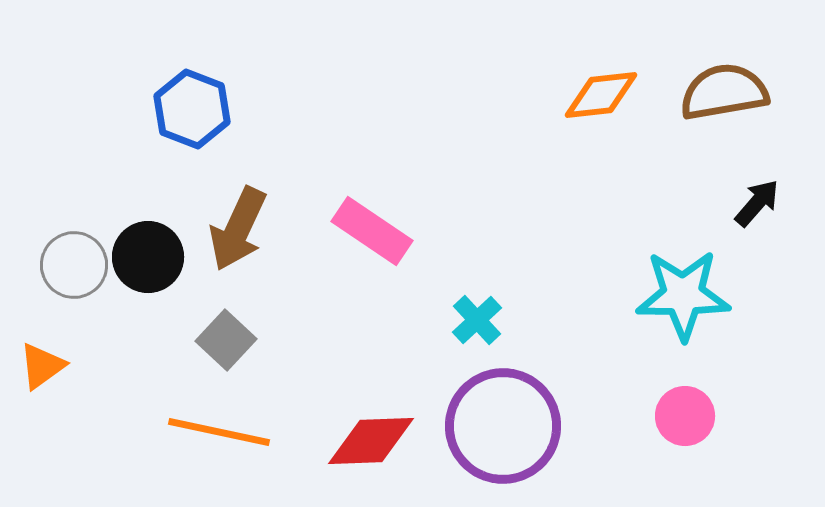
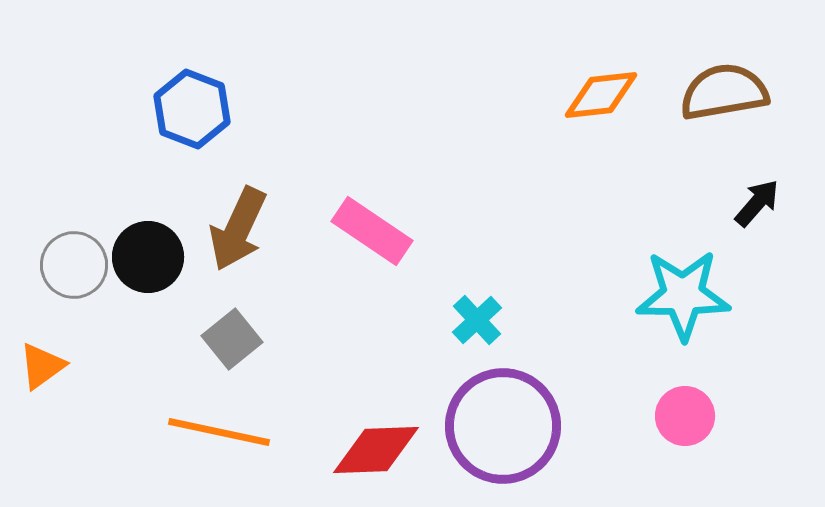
gray square: moved 6 px right, 1 px up; rotated 8 degrees clockwise
red diamond: moved 5 px right, 9 px down
